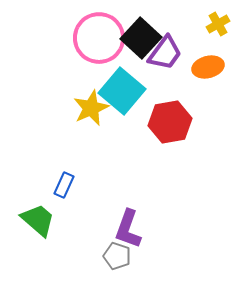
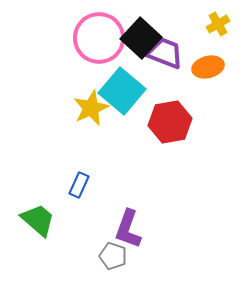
purple trapezoid: rotated 105 degrees counterclockwise
blue rectangle: moved 15 px right
gray pentagon: moved 4 px left
